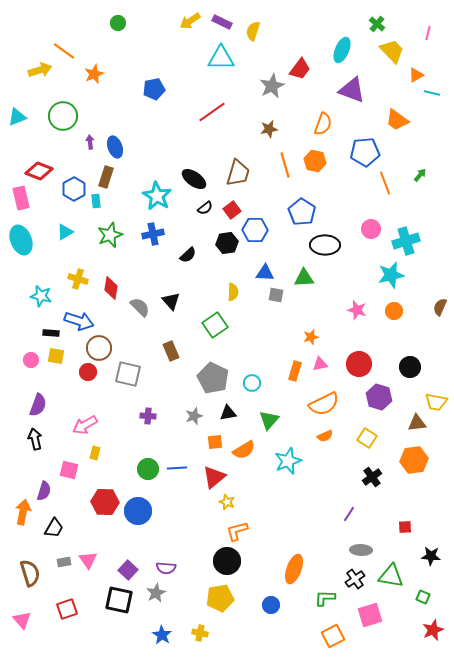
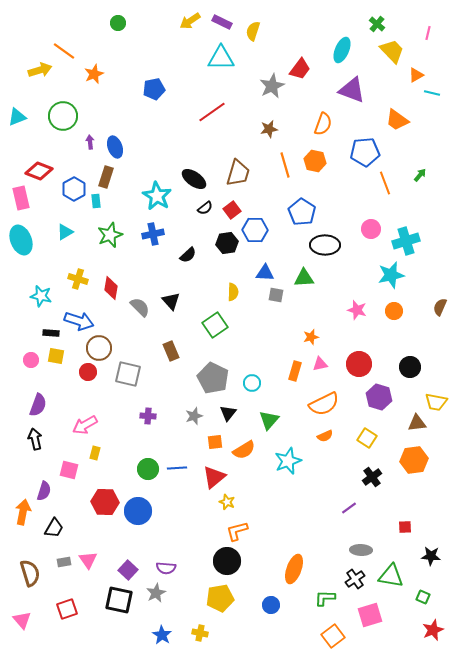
black triangle at (228, 413): rotated 42 degrees counterclockwise
purple line at (349, 514): moved 6 px up; rotated 21 degrees clockwise
orange square at (333, 636): rotated 10 degrees counterclockwise
